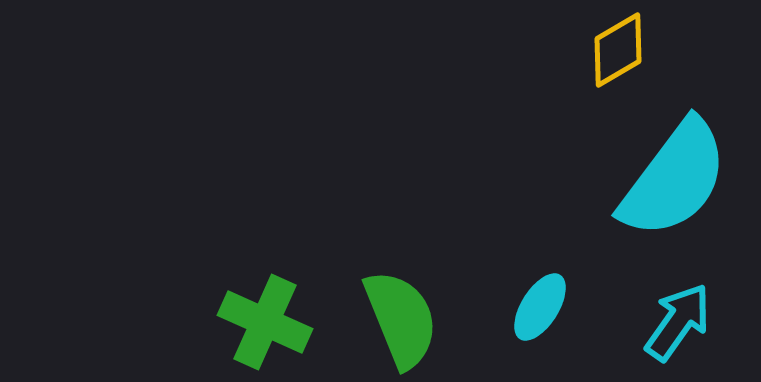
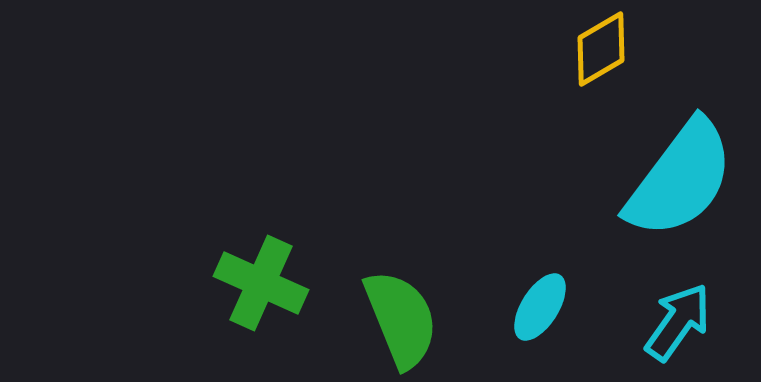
yellow diamond: moved 17 px left, 1 px up
cyan semicircle: moved 6 px right
green cross: moved 4 px left, 39 px up
